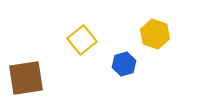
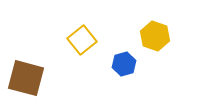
yellow hexagon: moved 2 px down
brown square: rotated 24 degrees clockwise
